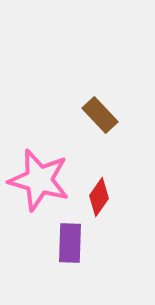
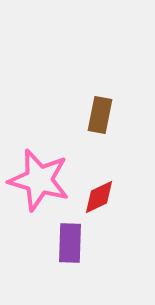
brown rectangle: rotated 54 degrees clockwise
red diamond: rotated 30 degrees clockwise
